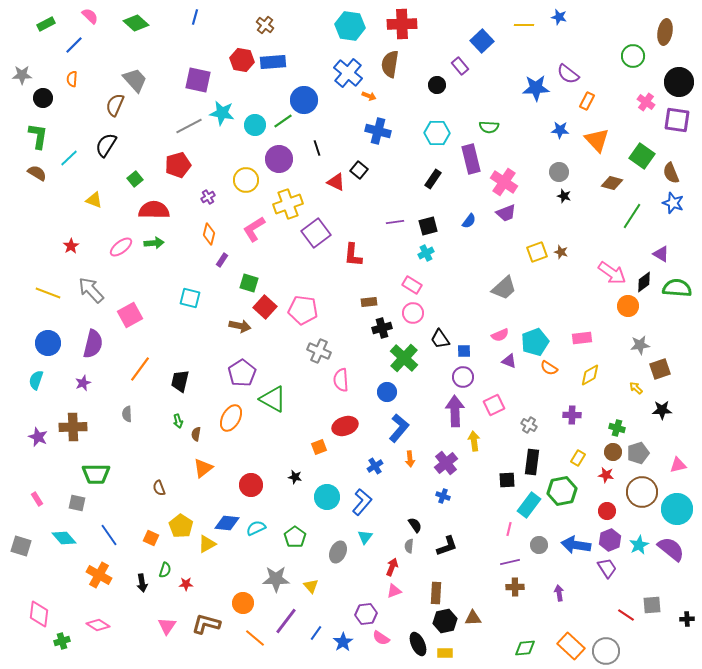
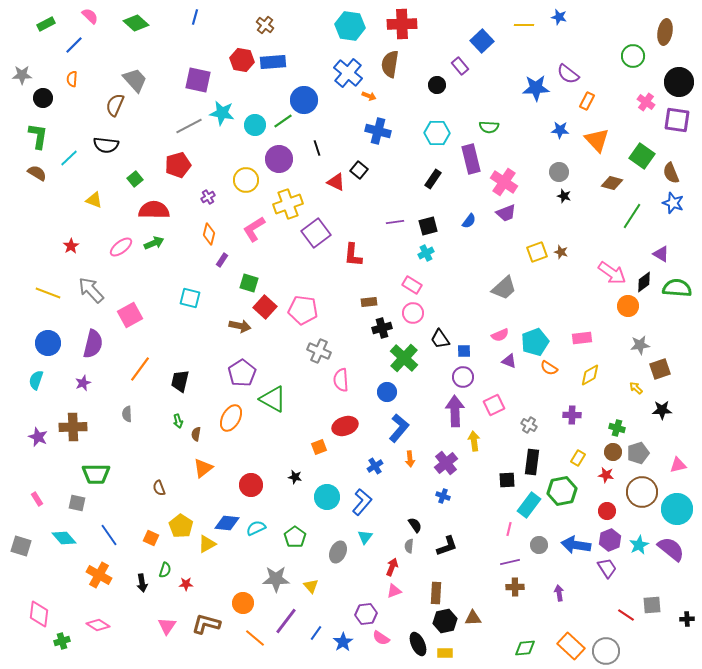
black semicircle at (106, 145): rotated 115 degrees counterclockwise
green arrow at (154, 243): rotated 18 degrees counterclockwise
